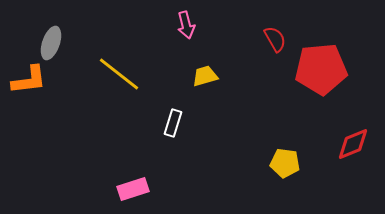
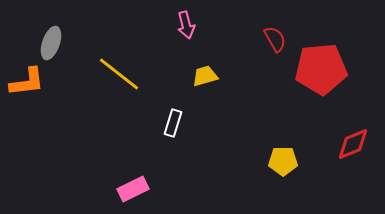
orange L-shape: moved 2 px left, 2 px down
yellow pentagon: moved 2 px left, 2 px up; rotated 8 degrees counterclockwise
pink rectangle: rotated 8 degrees counterclockwise
